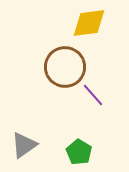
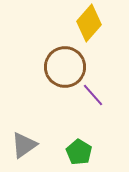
yellow diamond: rotated 42 degrees counterclockwise
